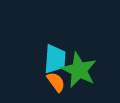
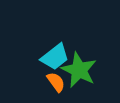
cyan trapezoid: moved 2 px up; rotated 48 degrees clockwise
